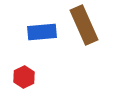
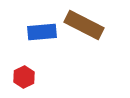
brown rectangle: rotated 39 degrees counterclockwise
